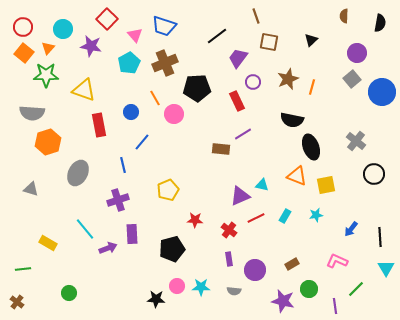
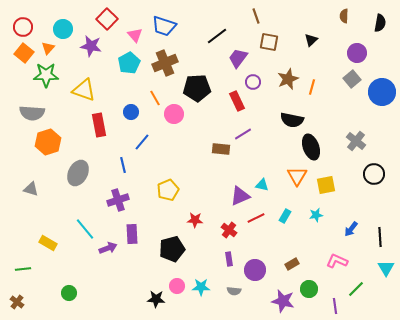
orange triangle at (297, 176): rotated 40 degrees clockwise
